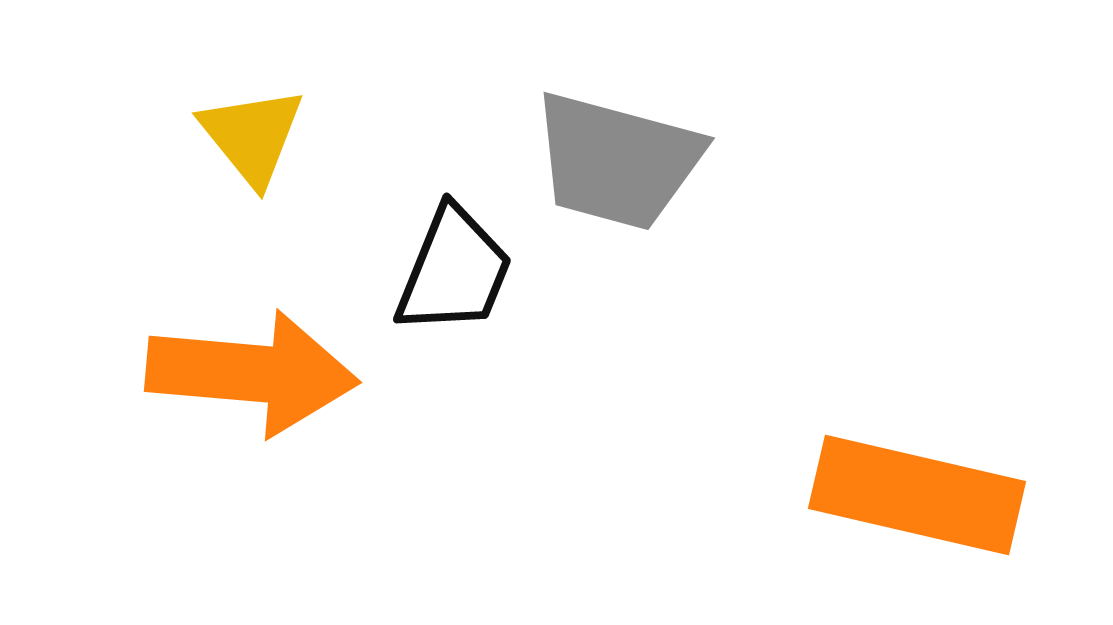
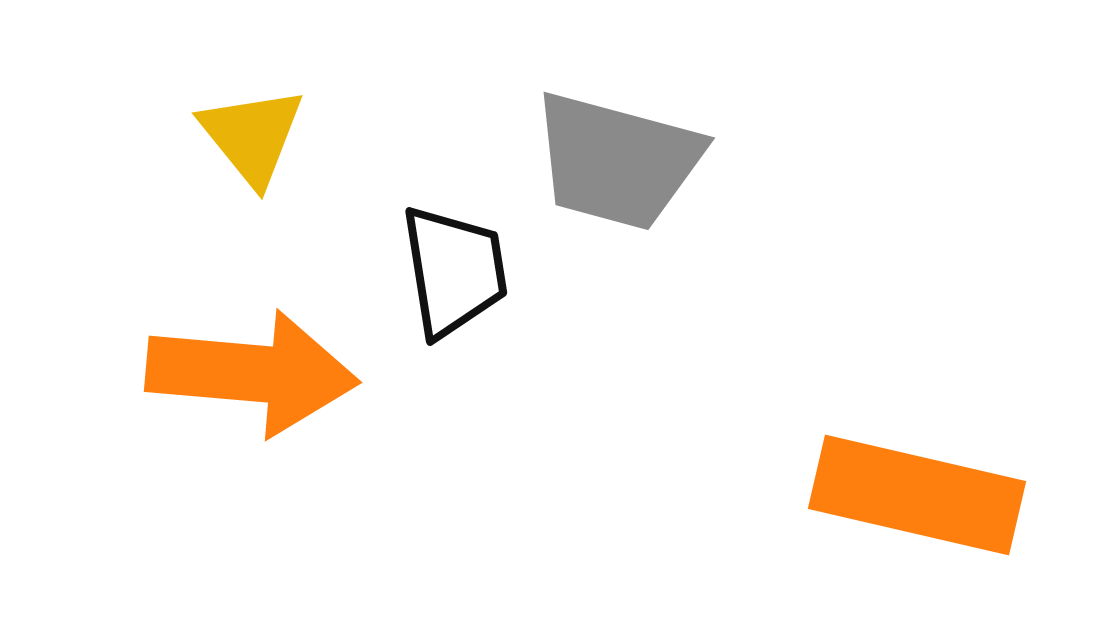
black trapezoid: rotated 31 degrees counterclockwise
